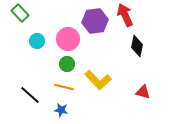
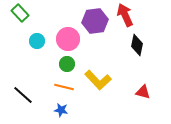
black diamond: moved 1 px up
black line: moved 7 px left
